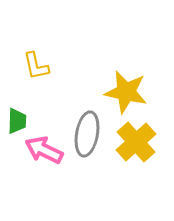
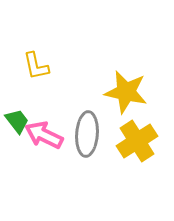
green trapezoid: rotated 40 degrees counterclockwise
gray ellipse: rotated 6 degrees counterclockwise
yellow cross: moved 1 px right, 1 px up; rotated 9 degrees clockwise
pink arrow: moved 15 px up
